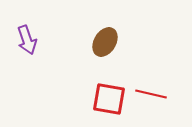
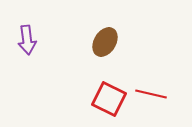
purple arrow: rotated 12 degrees clockwise
red square: rotated 16 degrees clockwise
